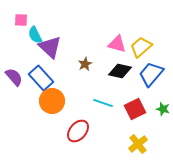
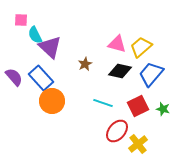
red square: moved 3 px right, 3 px up
red ellipse: moved 39 px right
